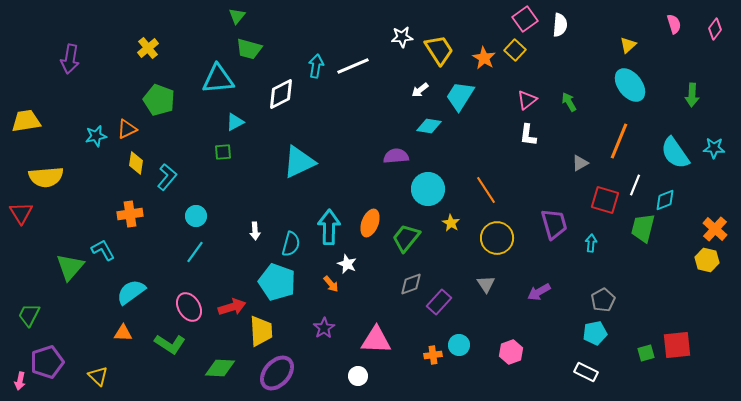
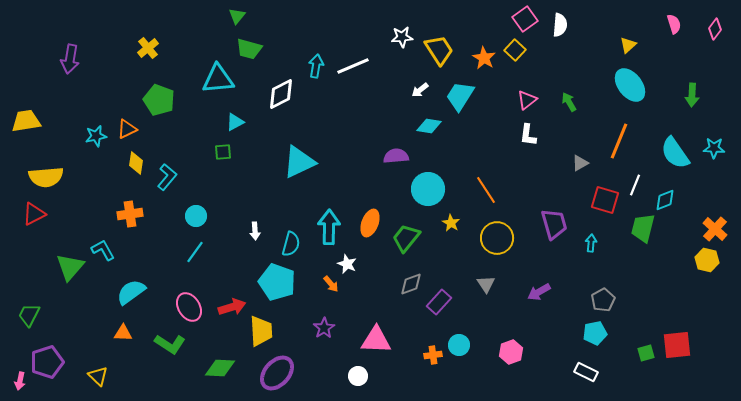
red triangle at (21, 213): moved 13 px right, 1 px down; rotated 35 degrees clockwise
